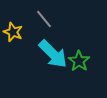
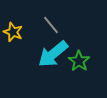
gray line: moved 7 px right, 6 px down
cyan arrow: rotated 96 degrees clockwise
